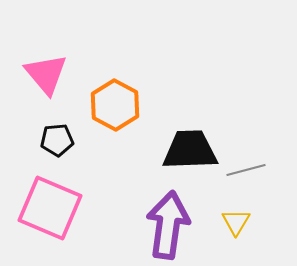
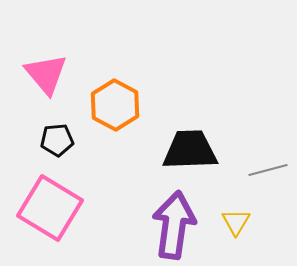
gray line: moved 22 px right
pink square: rotated 8 degrees clockwise
purple arrow: moved 6 px right
